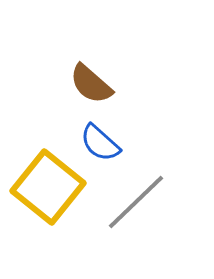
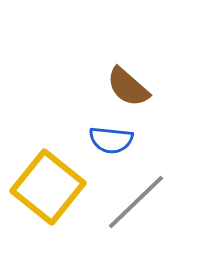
brown semicircle: moved 37 px right, 3 px down
blue semicircle: moved 11 px right, 3 px up; rotated 36 degrees counterclockwise
